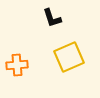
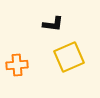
black L-shape: moved 1 px right, 6 px down; rotated 65 degrees counterclockwise
